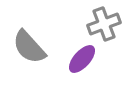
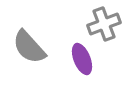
purple ellipse: rotated 64 degrees counterclockwise
